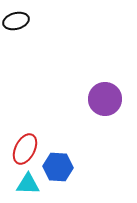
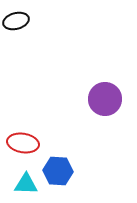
red ellipse: moved 2 px left, 6 px up; rotated 72 degrees clockwise
blue hexagon: moved 4 px down
cyan triangle: moved 2 px left
